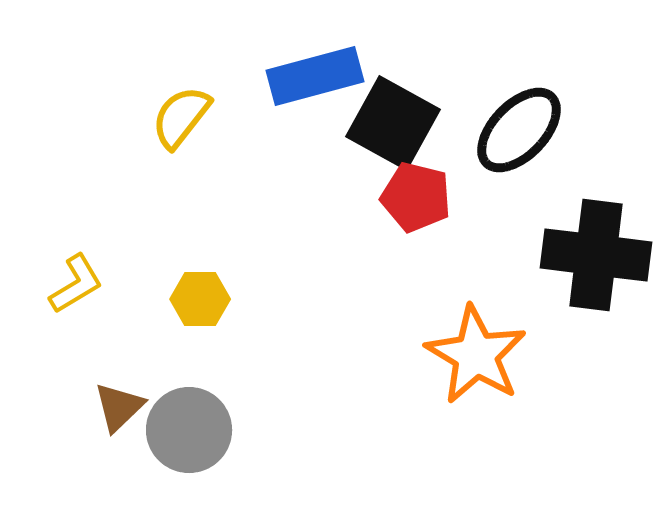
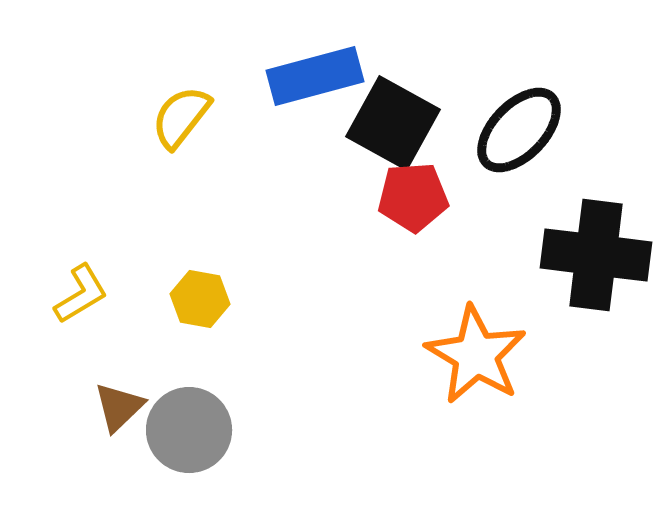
red pentagon: moved 3 px left; rotated 18 degrees counterclockwise
yellow L-shape: moved 5 px right, 10 px down
yellow hexagon: rotated 10 degrees clockwise
